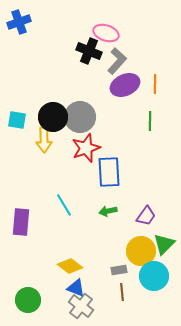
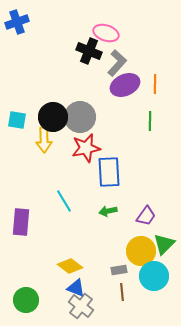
blue cross: moved 2 px left
gray L-shape: moved 2 px down
red star: rotated 8 degrees clockwise
cyan line: moved 4 px up
green circle: moved 2 px left
